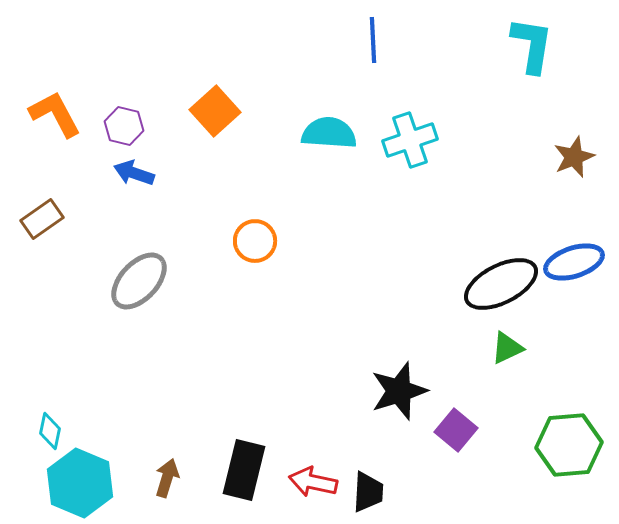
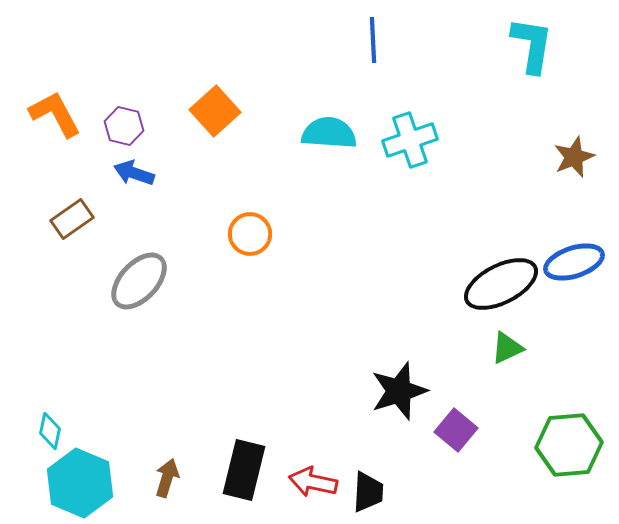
brown rectangle: moved 30 px right
orange circle: moved 5 px left, 7 px up
